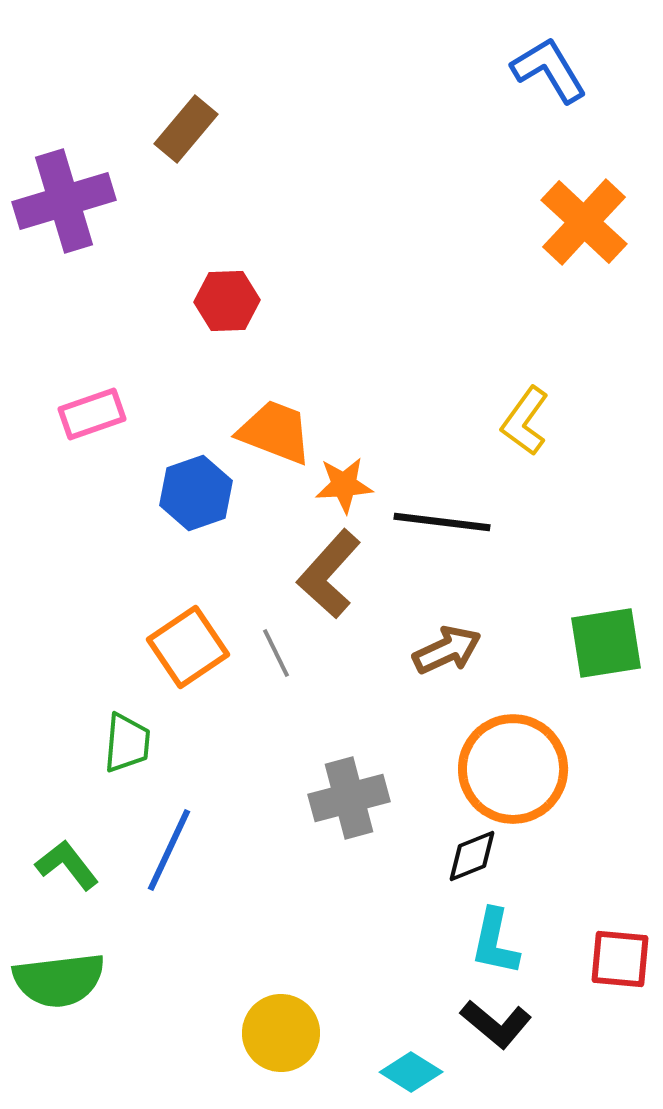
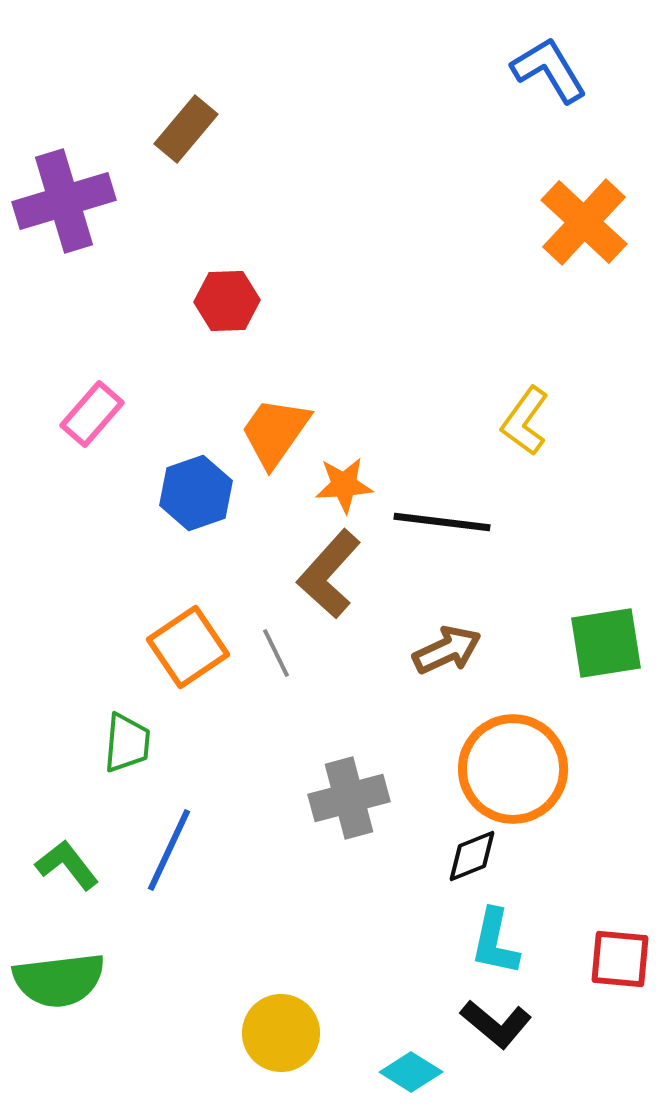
pink rectangle: rotated 30 degrees counterclockwise
orange trapezoid: rotated 76 degrees counterclockwise
